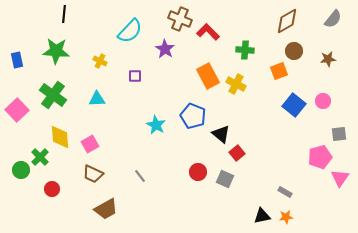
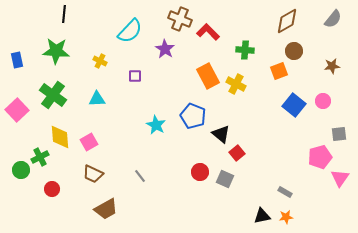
brown star at (328, 59): moved 4 px right, 7 px down
pink square at (90, 144): moved 1 px left, 2 px up
green cross at (40, 157): rotated 18 degrees clockwise
red circle at (198, 172): moved 2 px right
